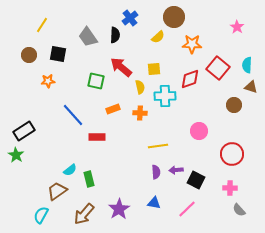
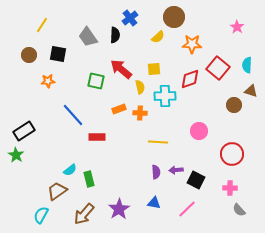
red arrow at (121, 67): moved 2 px down
brown triangle at (251, 87): moved 4 px down
orange rectangle at (113, 109): moved 6 px right
yellow line at (158, 146): moved 4 px up; rotated 12 degrees clockwise
